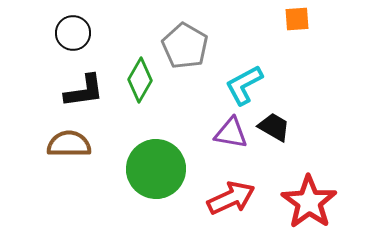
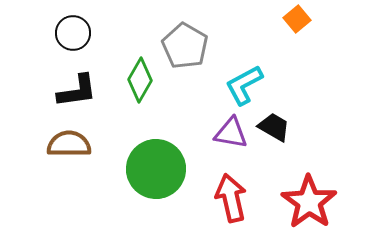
orange square: rotated 36 degrees counterclockwise
black L-shape: moved 7 px left
red arrow: rotated 78 degrees counterclockwise
